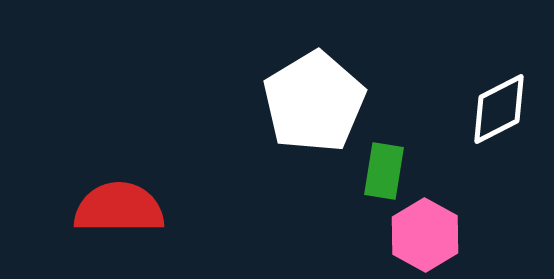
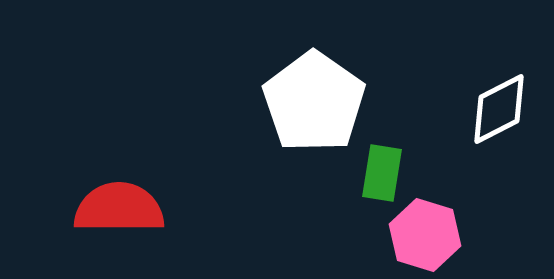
white pentagon: rotated 6 degrees counterclockwise
green rectangle: moved 2 px left, 2 px down
pink hexagon: rotated 12 degrees counterclockwise
